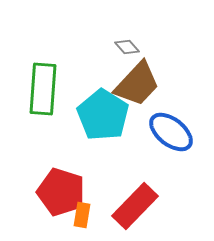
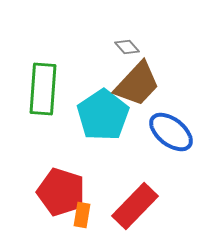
cyan pentagon: rotated 6 degrees clockwise
